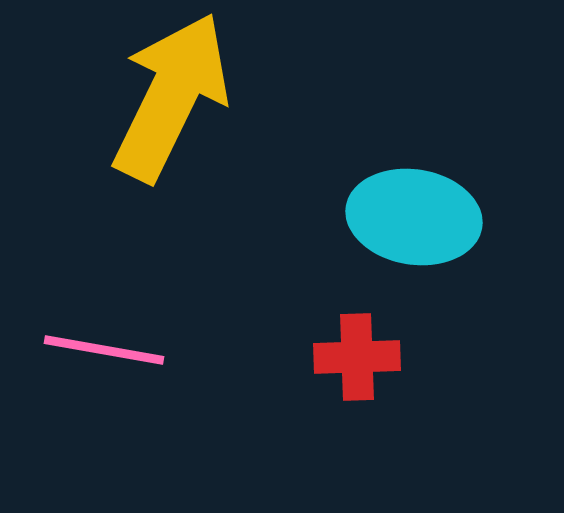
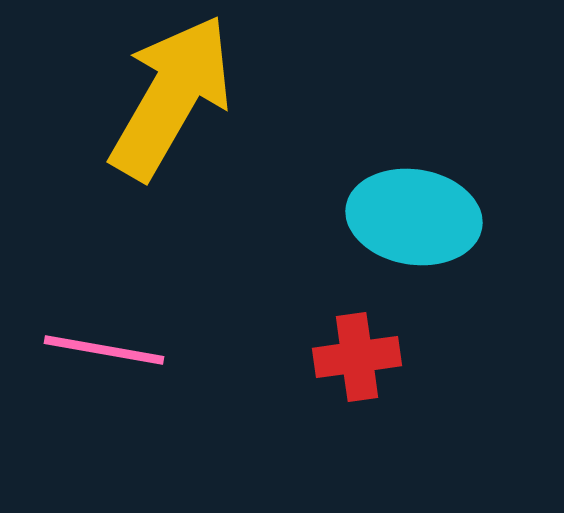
yellow arrow: rotated 4 degrees clockwise
red cross: rotated 6 degrees counterclockwise
